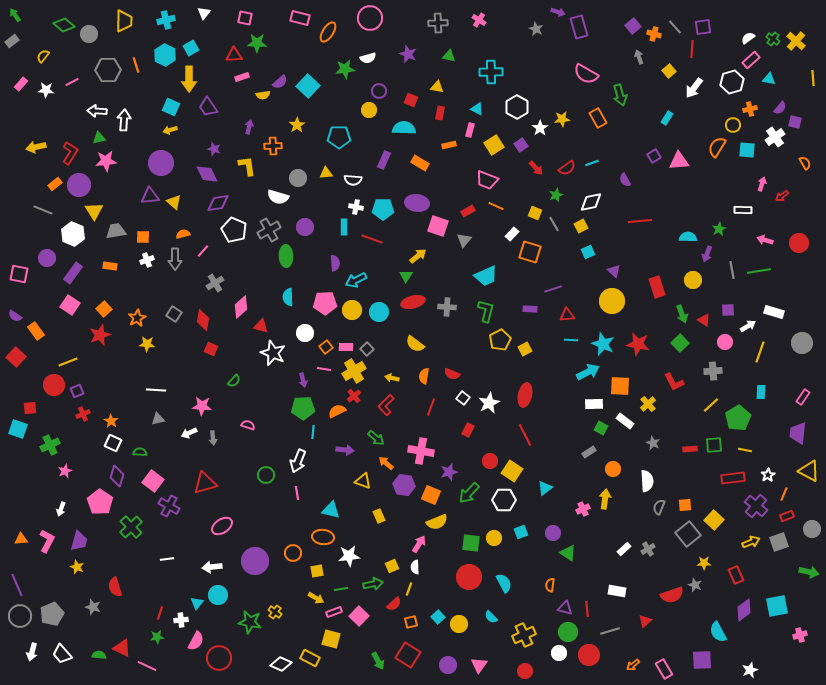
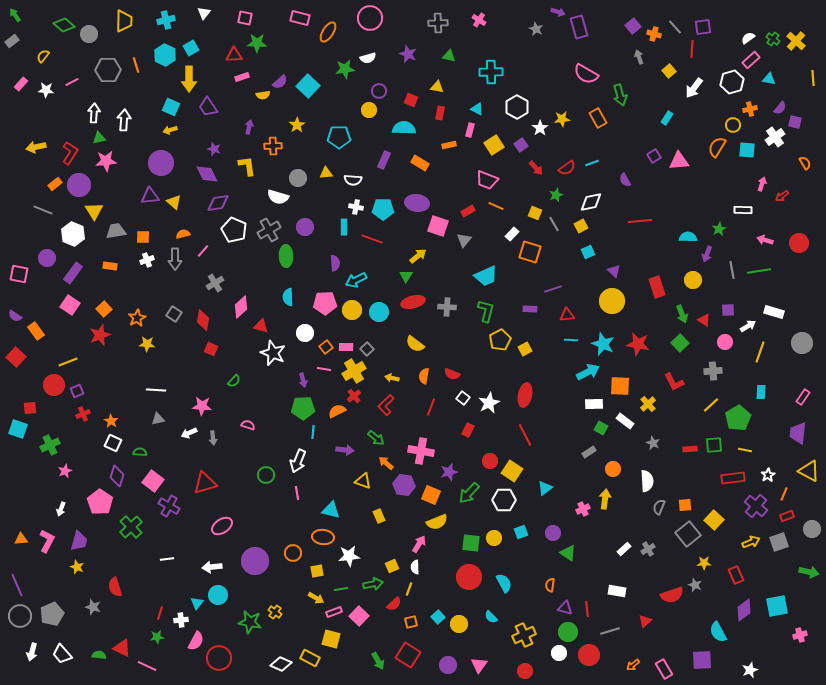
white arrow at (97, 111): moved 3 px left, 2 px down; rotated 90 degrees clockwise
